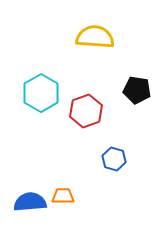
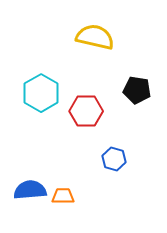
yellow semicircle: rotated 9 degrees clockwise
red hexagon: rotated 20 degrees clockwise
blue semicircle: moved 12 px up
